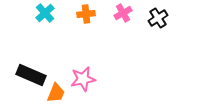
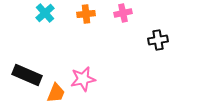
pink cross: rotated 18 degrees clockwise
black cross: moved 22 px down; rotated 24 degrees clockwise
black rectangle: moved 4 px left
